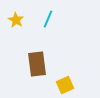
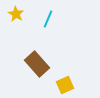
yellow star: moved 6 px up
brown rectangle: rotated 35 degrees counterclockwise
